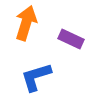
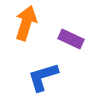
blue L-shape: moved 7 px right
